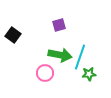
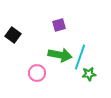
pink circle: moved 8 px left
